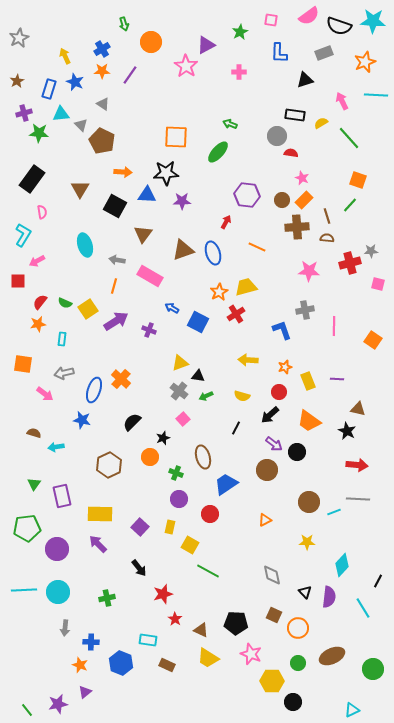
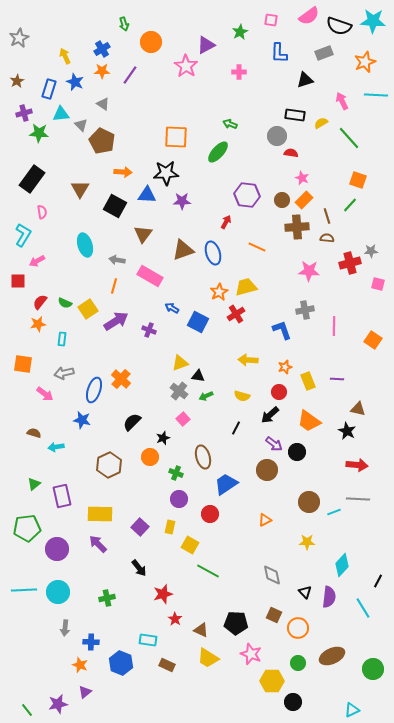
green triangle at (34, 484): rotated 16 degrees clockwise
